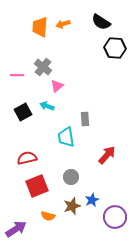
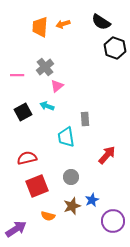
black hexagon: rotated 15 degrees clockwise
gray cross: moved 2 px right; rotated 12 degrees clockwise
purple circle: moved 2 px left, 4 px down
